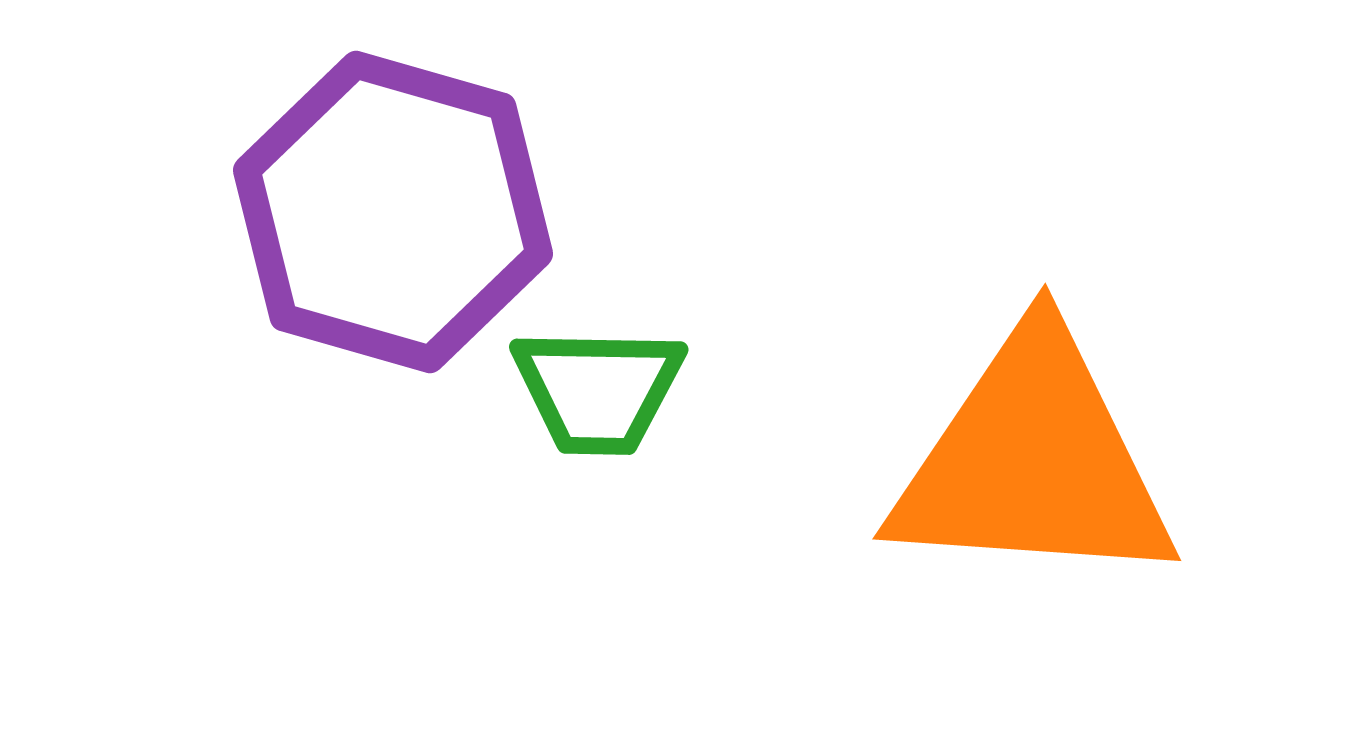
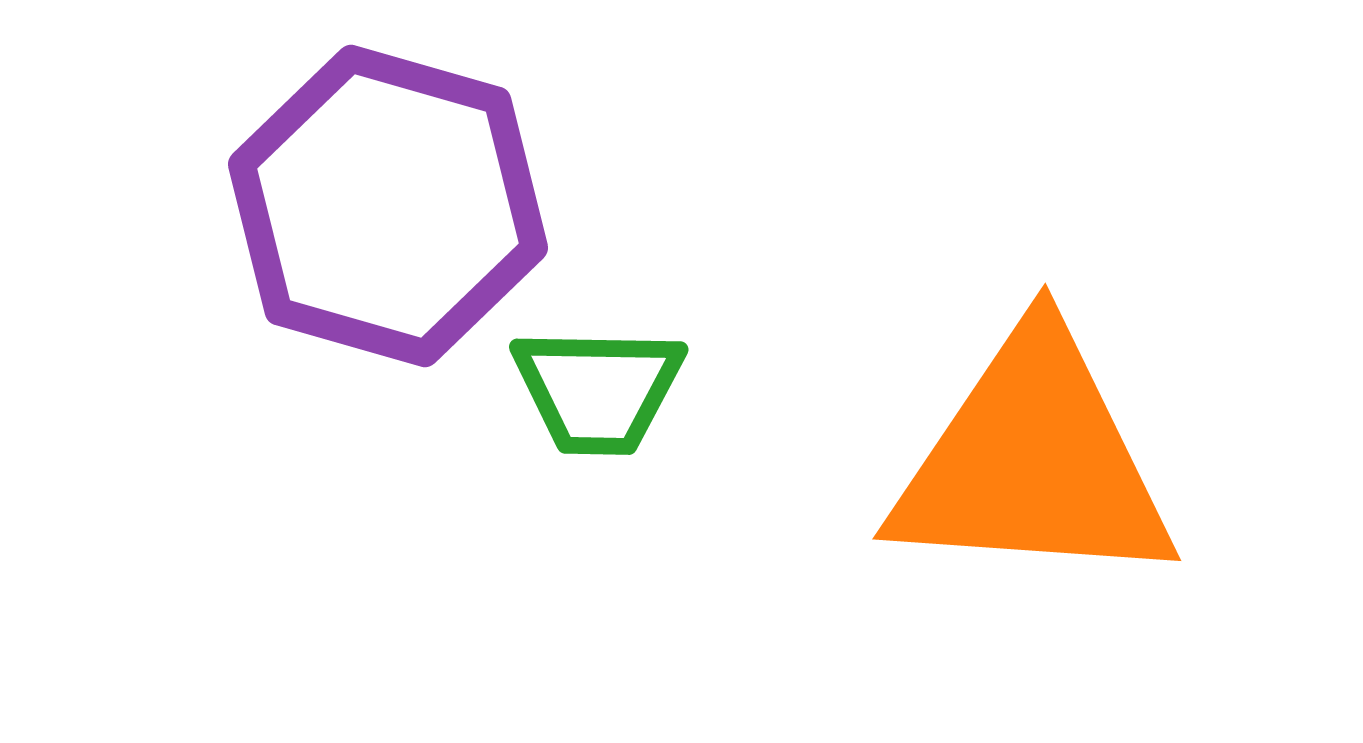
purple hexagon: moved 5 px left, 6 px up
